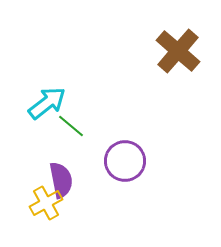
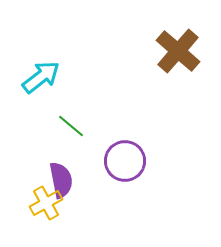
cyan arrow: moved 6 px left, 26 px up
